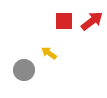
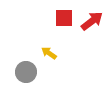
red square: moved 3 px up
gray circle: moved 2 px right, 2 px down
